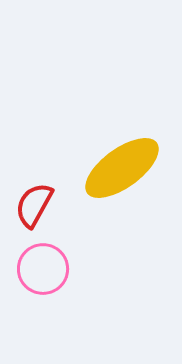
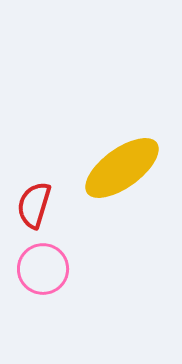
red semicircle: rotated 12 degrees counterclockwise
